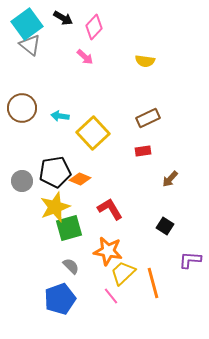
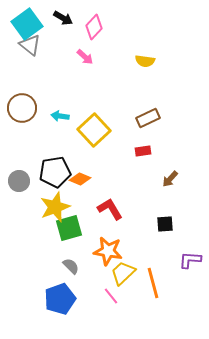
yellow square: moved 1 px right, 3 px up
gray circle: moved 3 px left
black square: moved 2 px up; rotated 36 degrees counterclockwise
